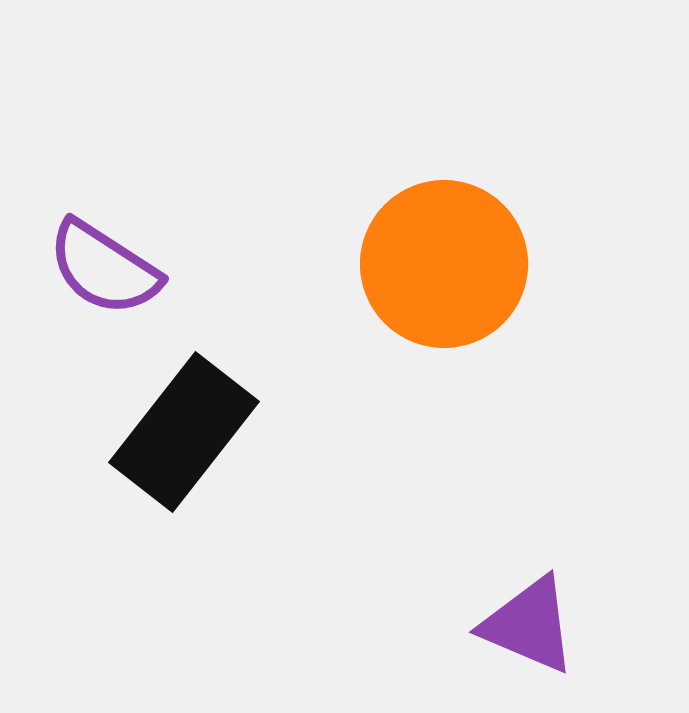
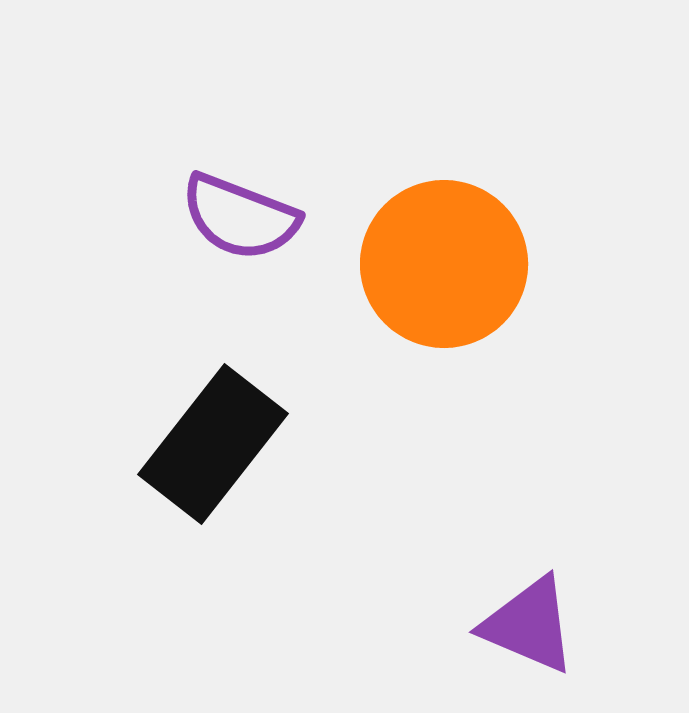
purple semicircle: moved 136 px right, 51 px up; rotated 12 degrees counterclockwise
black rectangle: moved 29 px right, 12 px down
